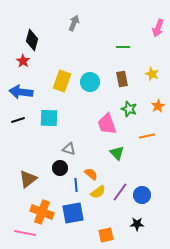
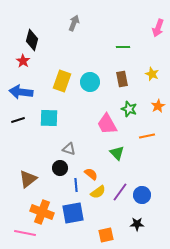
pink trapezoid: rotated 10 degrees counterclockwise
